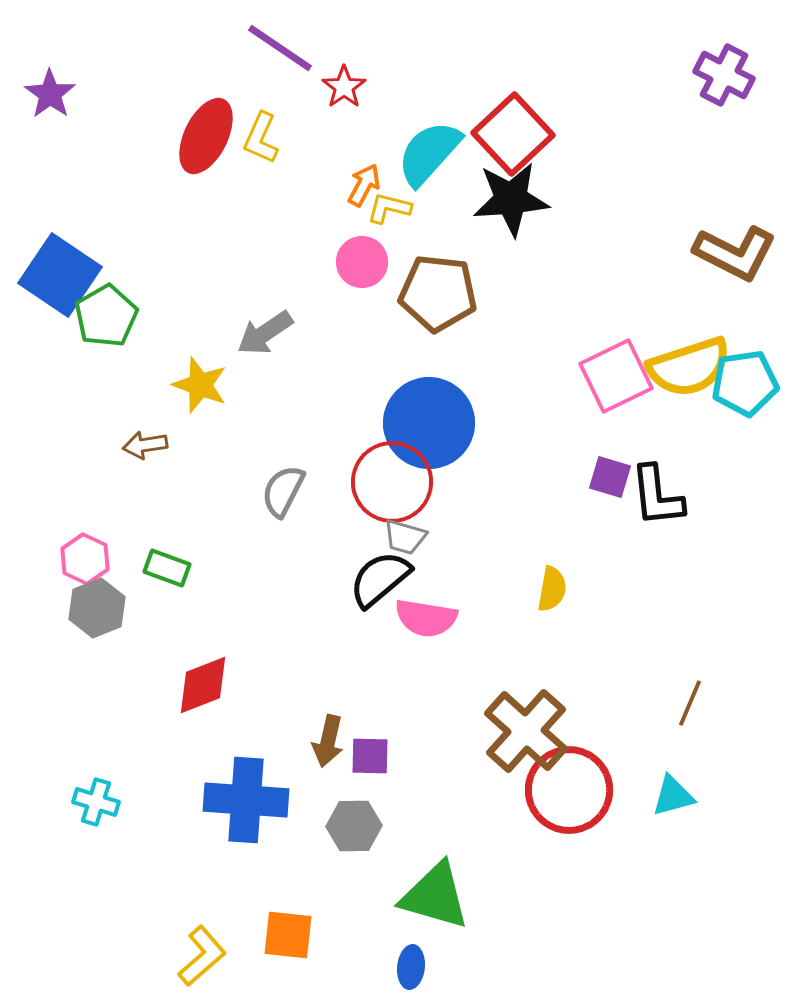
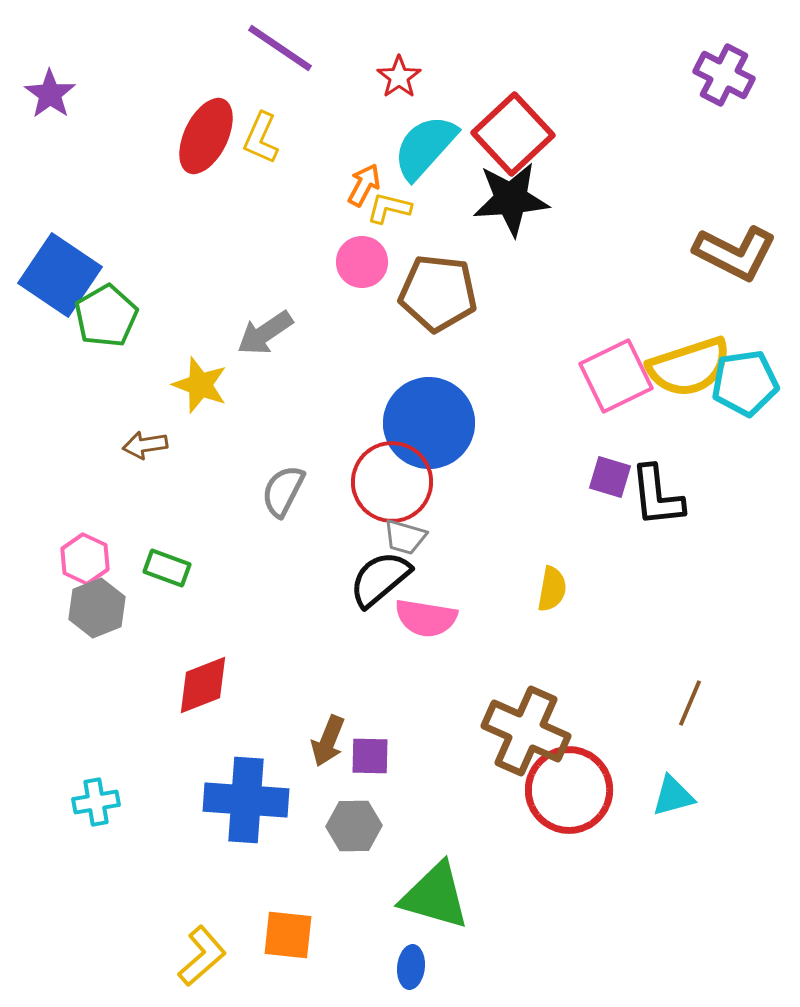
red star at (344, 87): moved 55 px right, 10 px up
cyan semicircle at (429, 153): moved 4 px left, 6 px up
brown cross at (526, 731): rotated 18 degrees counterclockwise
brown arrow at (328, 741): rotated 9 degrees clockwise
cyan cross at (96, 802): rotated 27 degrees counterclockwise
